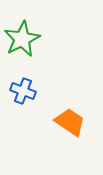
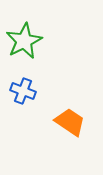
green star: moved 2 px right, 2 px down
